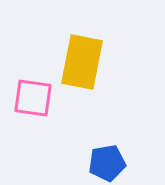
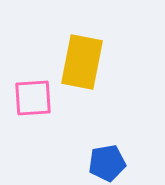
pink square: rotated 12 degrees counterclockwise
